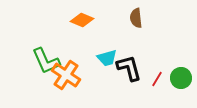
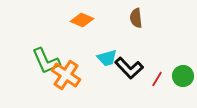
black L-shape: rotated 152 degrees clockwise
green circle: moved 2 px right, 2 px up
